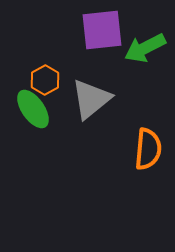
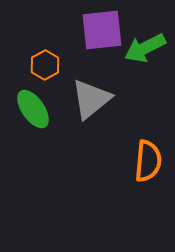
orange hexagon: moved 15 px up
orange semicircle: moved 12 px down
